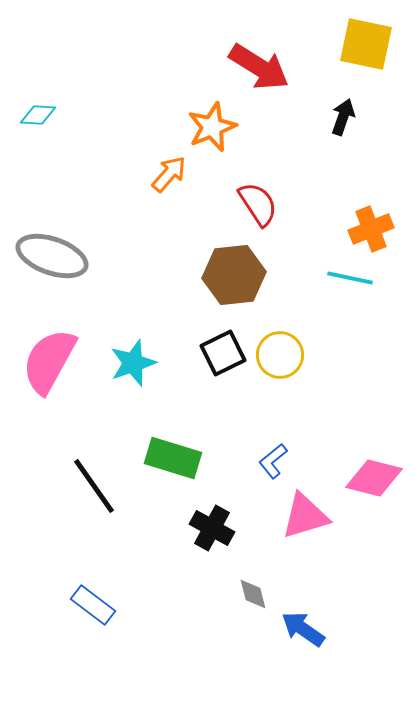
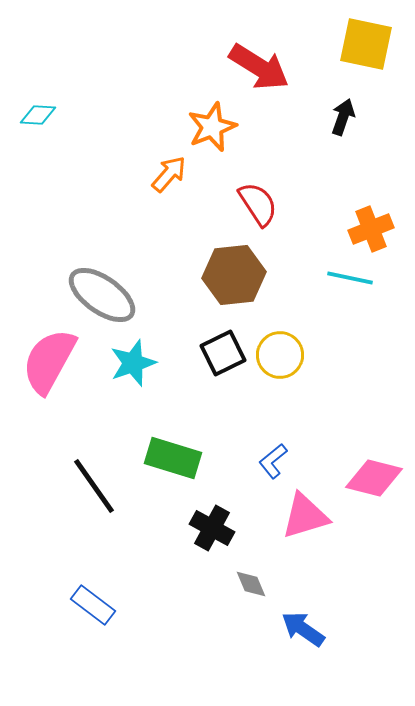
gray ellipse: moved 50 px right, 39 px down; rotated 16 degrees clockwise
gray diamond: moved 2 px left, 10 px up; rotated 8 degrees counterclockwise
